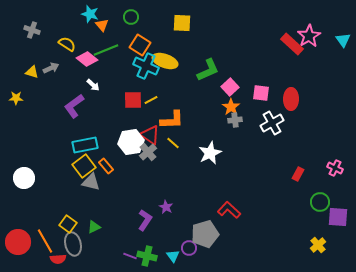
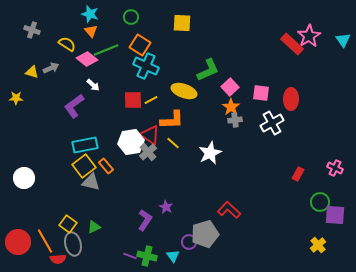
orange triangle at (102, 25): moved 11 px left, 6 px down
yellow ellipse at (165, 61): moved 19 px right, 30 px down
purple square at (338, 217): moved 3 px left, 2 px up
purple circle at (189, 248): moved 6 px up
